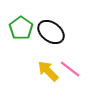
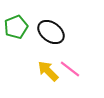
green pentagon: moved 5 px left, 1 px up; rotated 15 degrees clockwise
